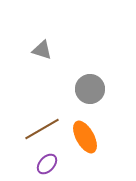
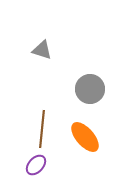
brown line: rotated 54 degrees counterclockwise
orange ellipse: rotated 12 degrees counterclockwise
purple ellipse: moved 11 px left, 1 px down
